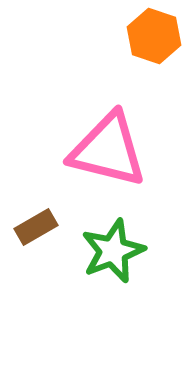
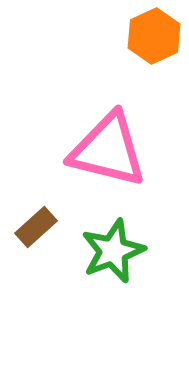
orange hexagon: rotated 16 degrees clockwise
brown rectangle: rotated 12 degrees counterclockwise
